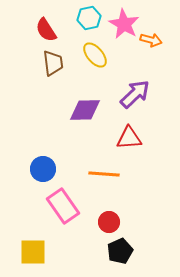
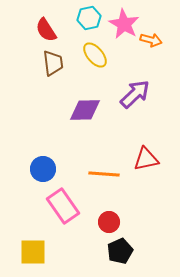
red triangle: moved 17 px right, 21 px down; rotated 8 degrees counterclockwise
